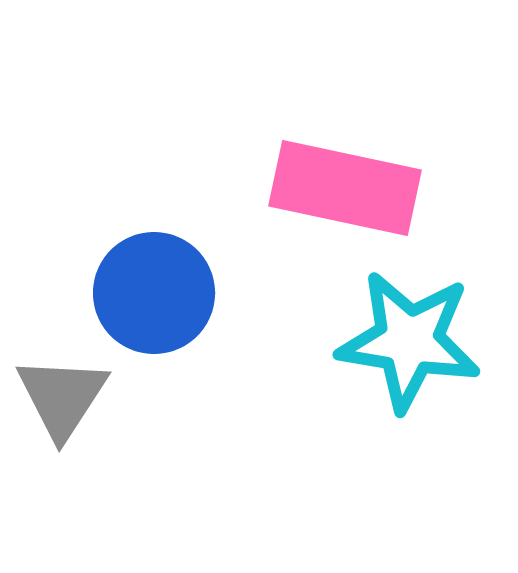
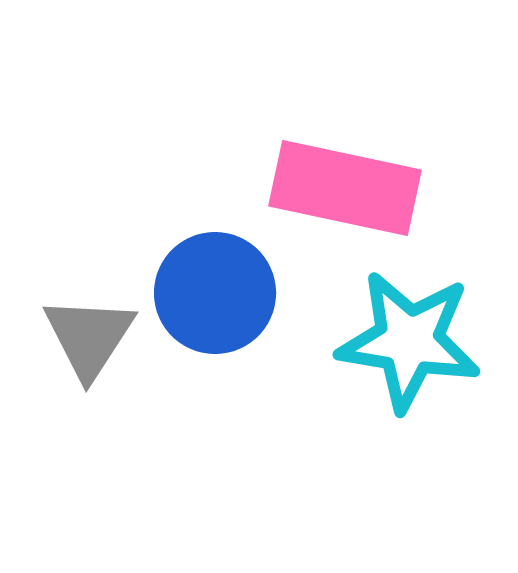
blue circle: moved 61 px right
gray triangle: moved 27 px right, 60 px up
